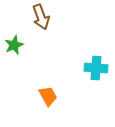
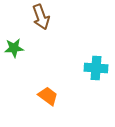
green star: moved 3 px down; rotated 18 degrees clockwise
orange trapezoid: rotated 25 degrees counterclockwise
